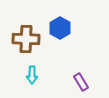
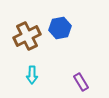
blue hexagon: rotated 20 degrees clockwise
brown cross: moved 1 px right, 3 px up; rotated 28 degrees counterclockwise
